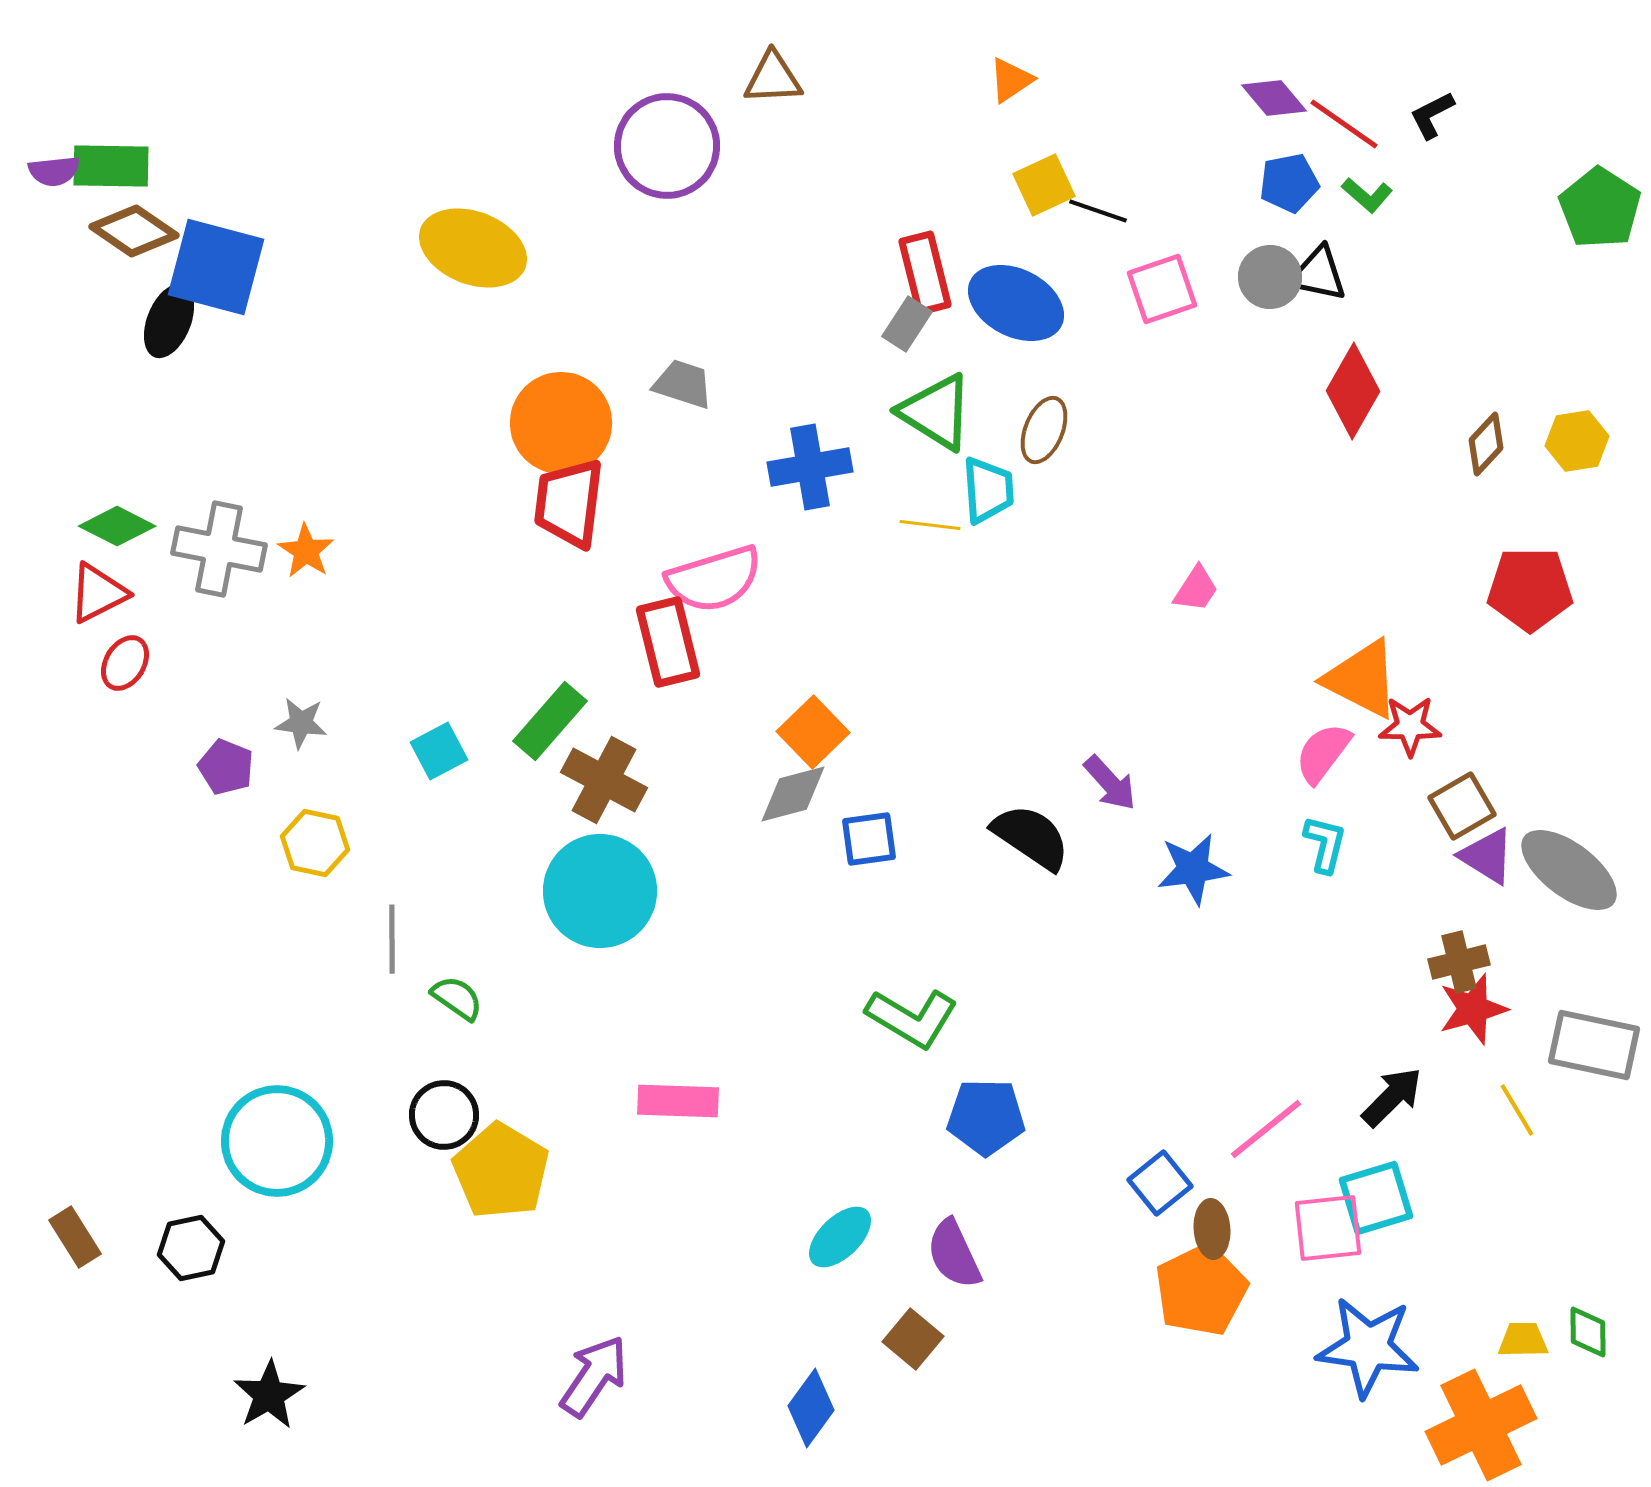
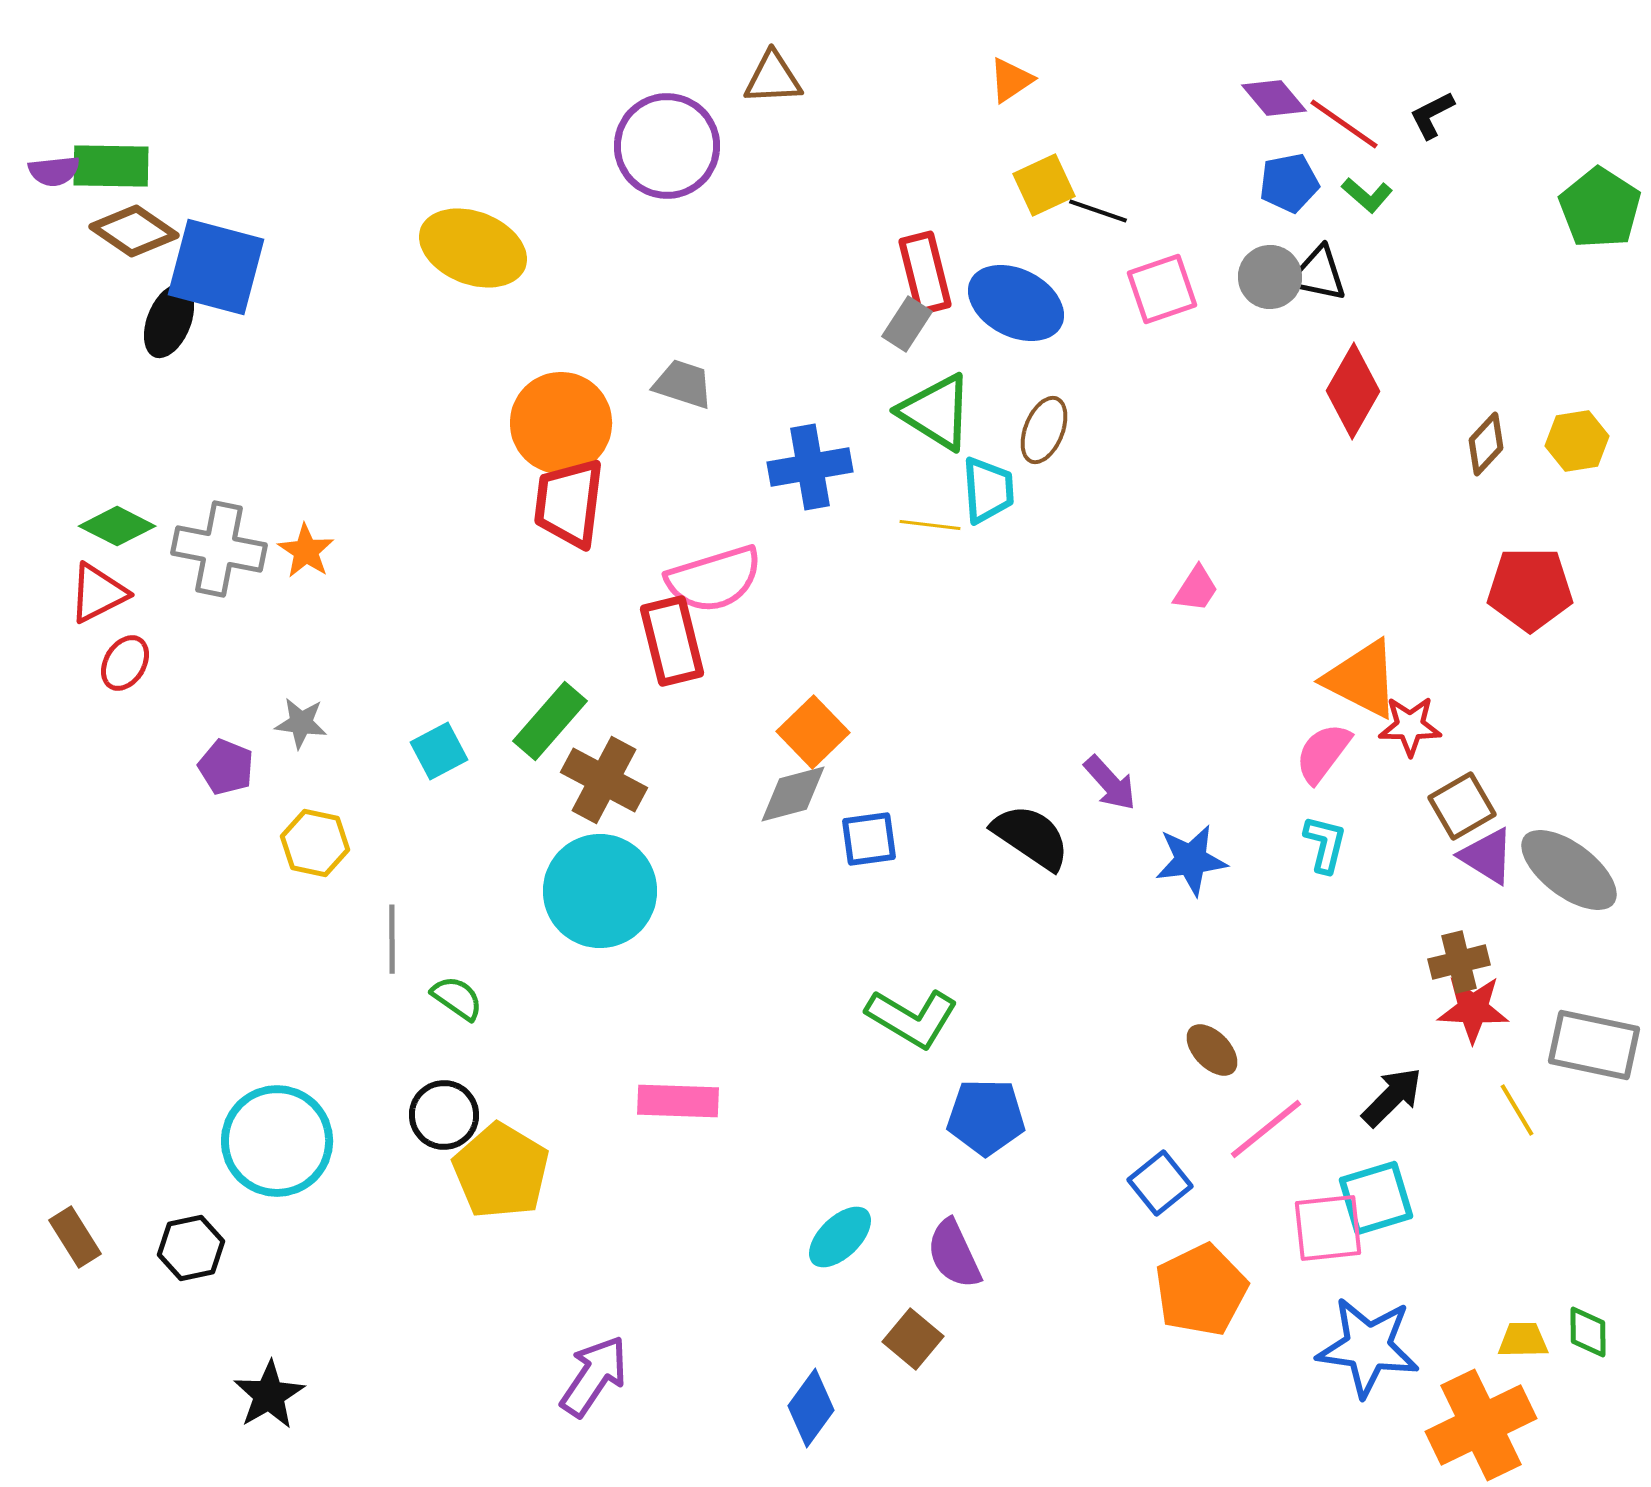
red rectangle at (668, 642): moved 4 px right, 1 px up
blue star at (1193, 869): moved 2 px left, 9 px up
red star at (1473, 1009): rotated 18 degrees clockwise
brown ellipse at (1212, 1229): moved 179 px up; rotated 40 degrees counterclockwise
